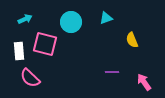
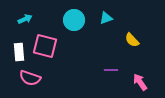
cyan circle: moved 3 px right, 2 px up
yellow semicircle: rotated 21 degrees counterclockwise
pink square: moved 2 px down
white rectangle: moved 1 px down
purple line: moved 1 px left, 2 px up
pink semicircle: rotated 25 degrees counterclockwise
pink arrow: moved 4 px left
